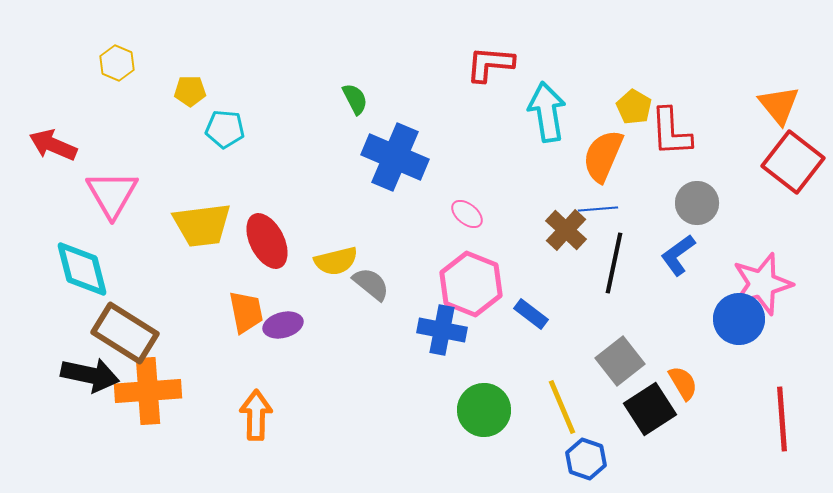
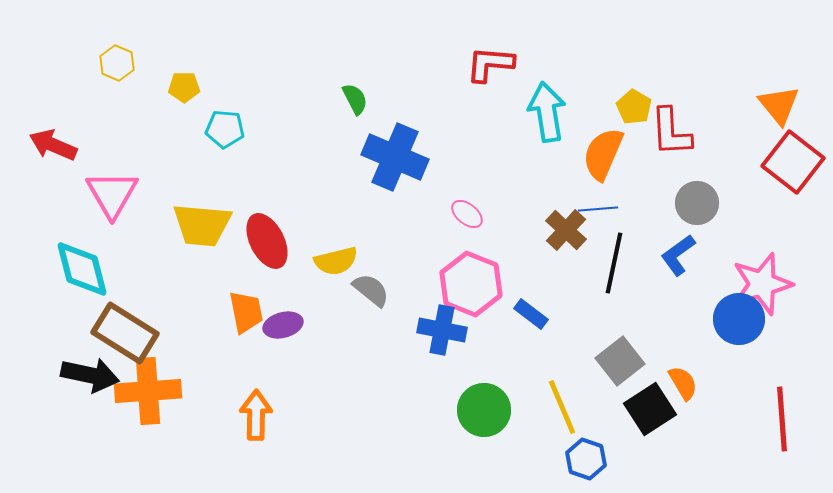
yellow pentagon at (190, 91): moved 6 px left, 4 px up
orange semicircle at (603, 156): moved 2 px up
yellow trapezoid at (202, 225): rotated 12 degrees clockwise
gray semicircle at (371, 284): moved 6 px down
